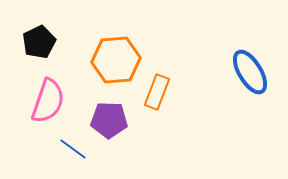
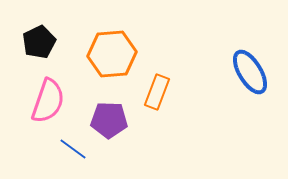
orange hexagon: moved 4 px left, 6 px up
